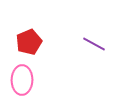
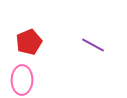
purple line: moved 1 px left, 1 px down
